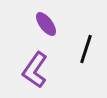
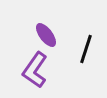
purple ellipse: moved 11 px down
